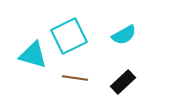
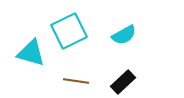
cyan square: moved 5 px up
cyan triangle: moved 2 px left, 2 px up
brown line: moved 1 px right, 3 px down
